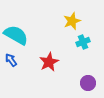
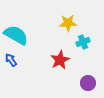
yellow star: moved 4 px left, 2 px down; rotated 18 degrees clockwise
red star: moved 11 px right, 2 px up
